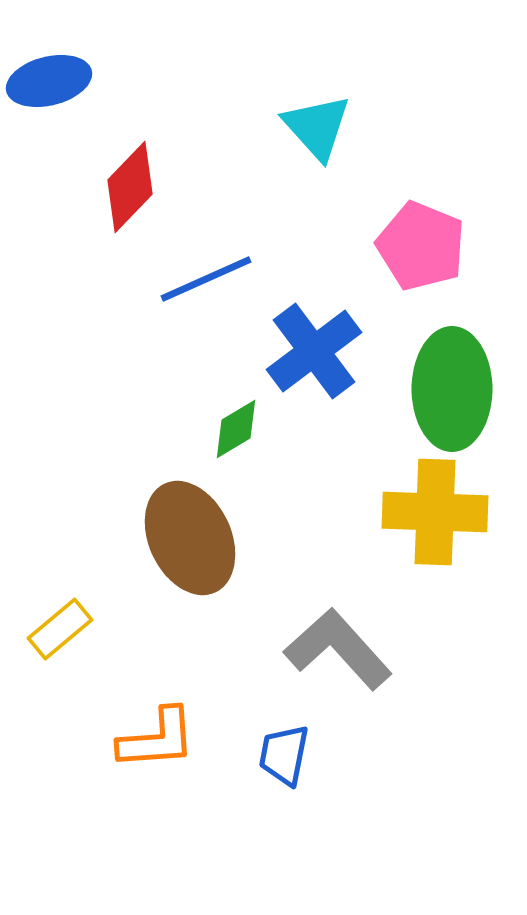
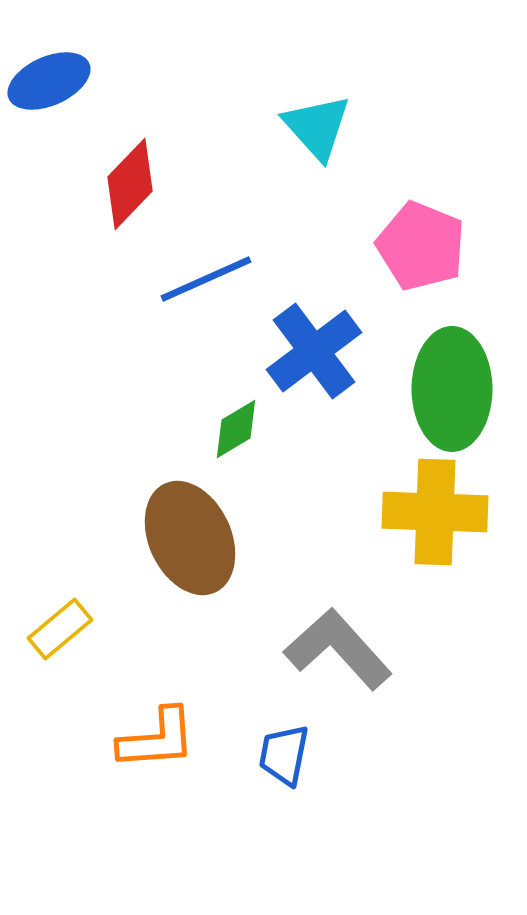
blue ellipse: rotated 10 degrees counterclockwise
red diamond: moved 3 px up
